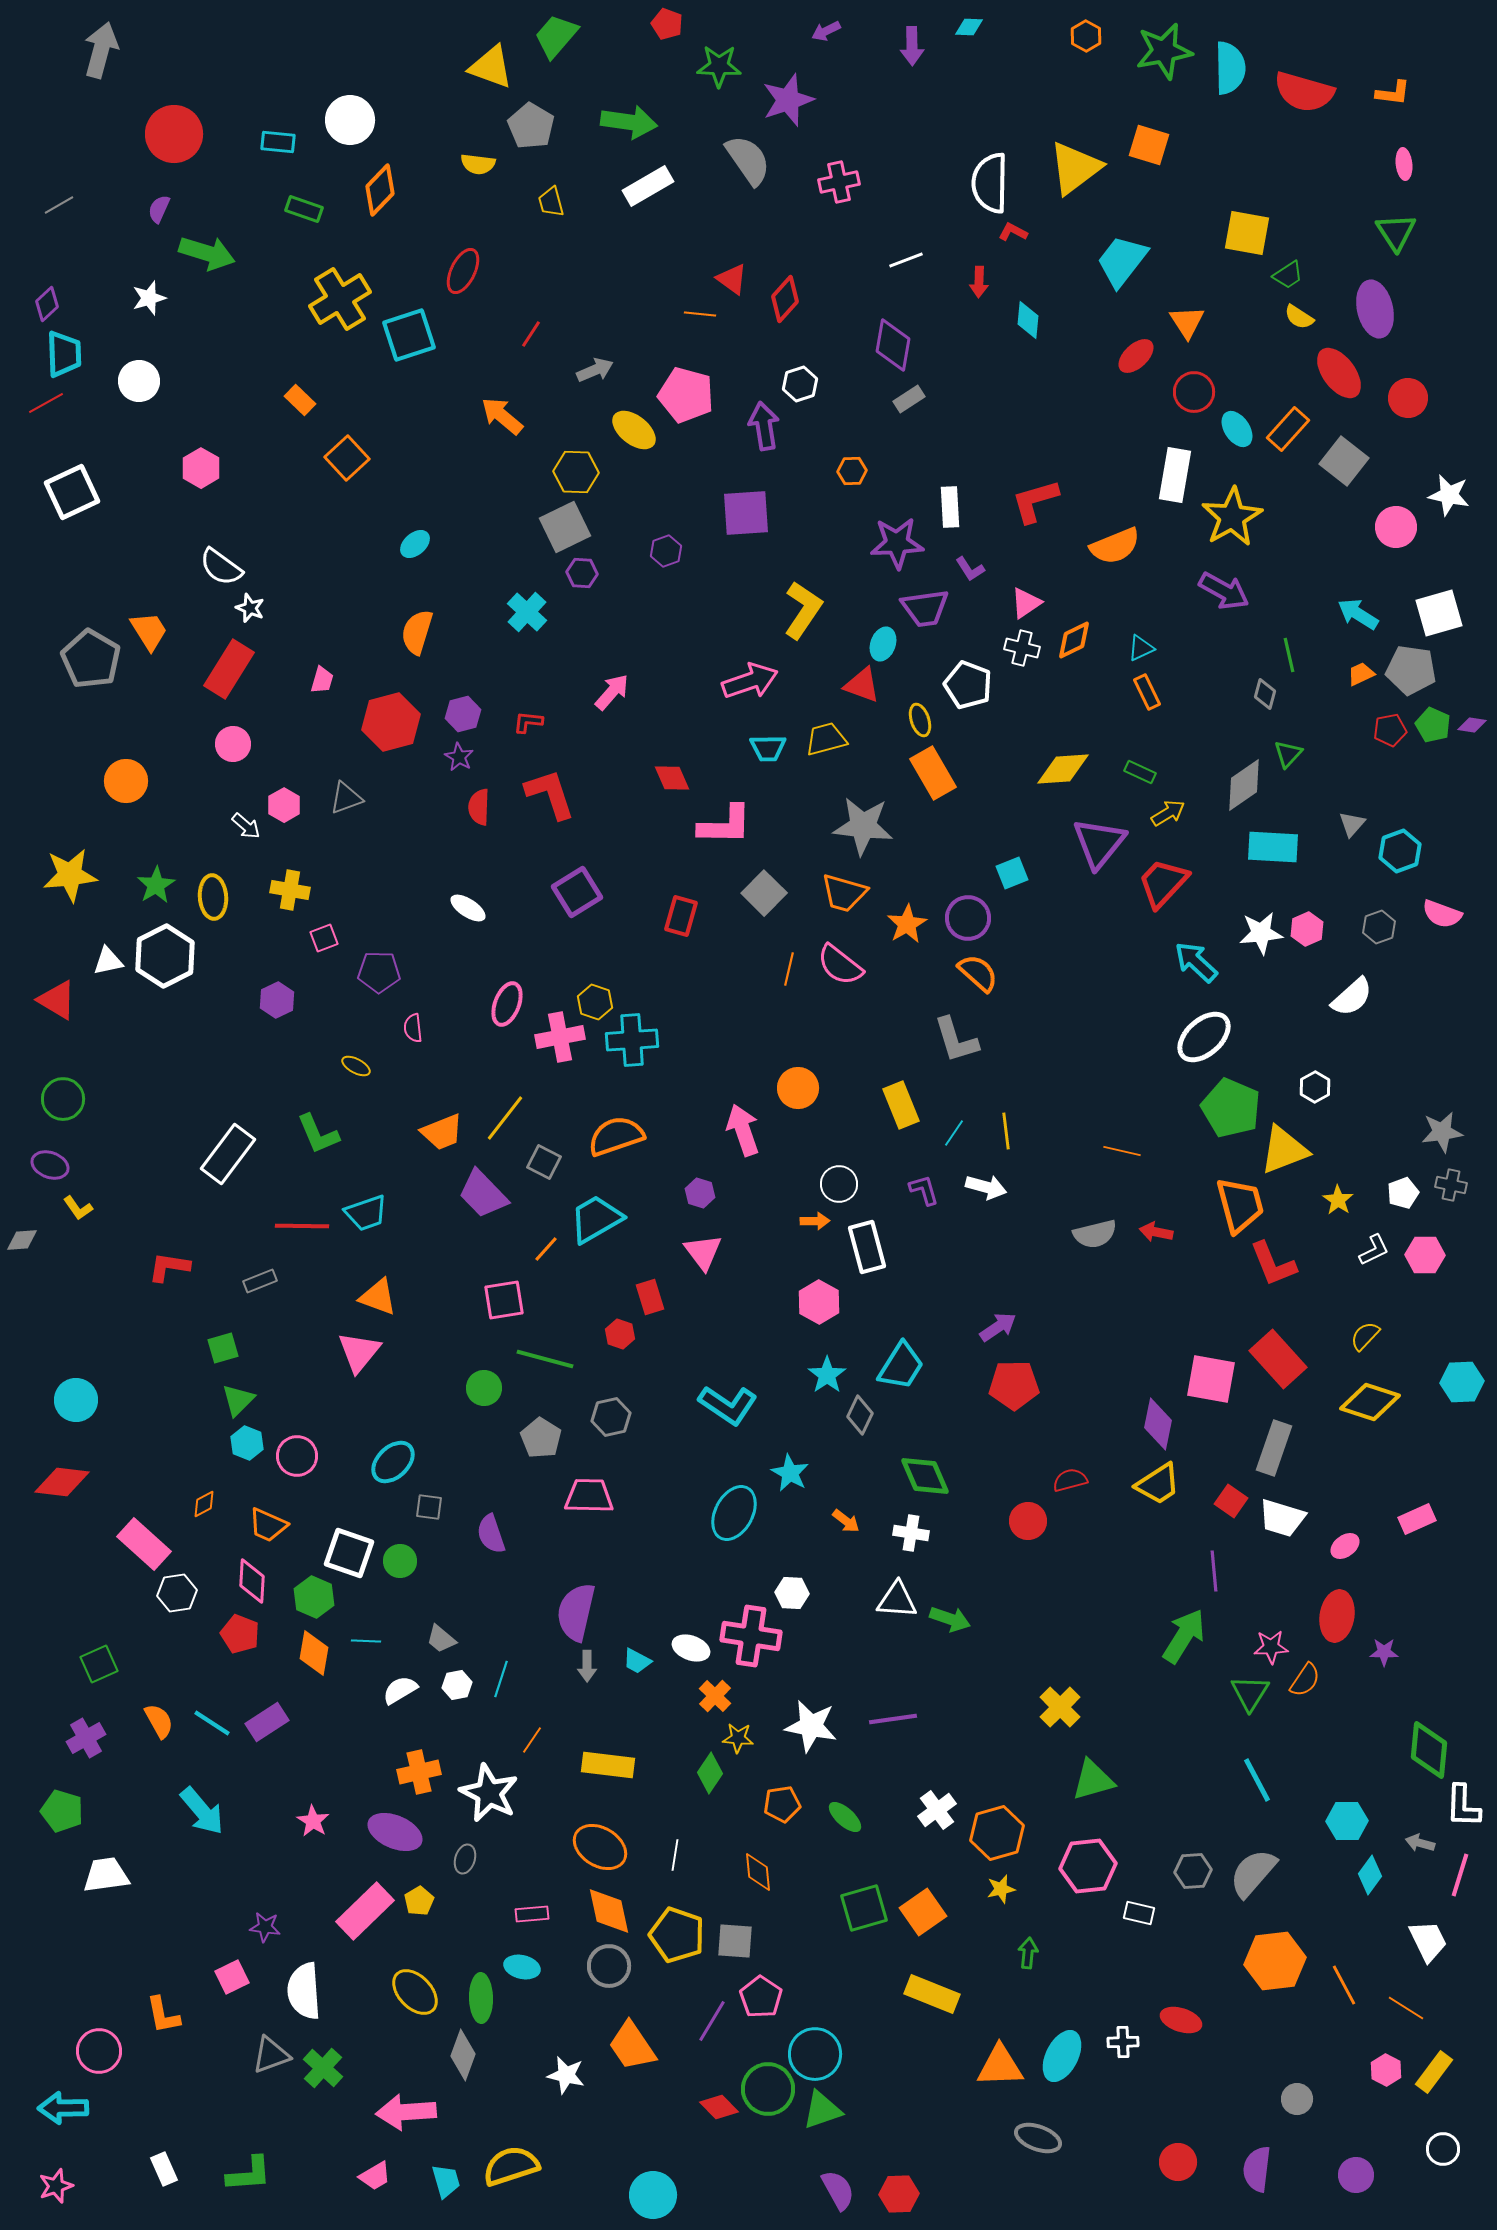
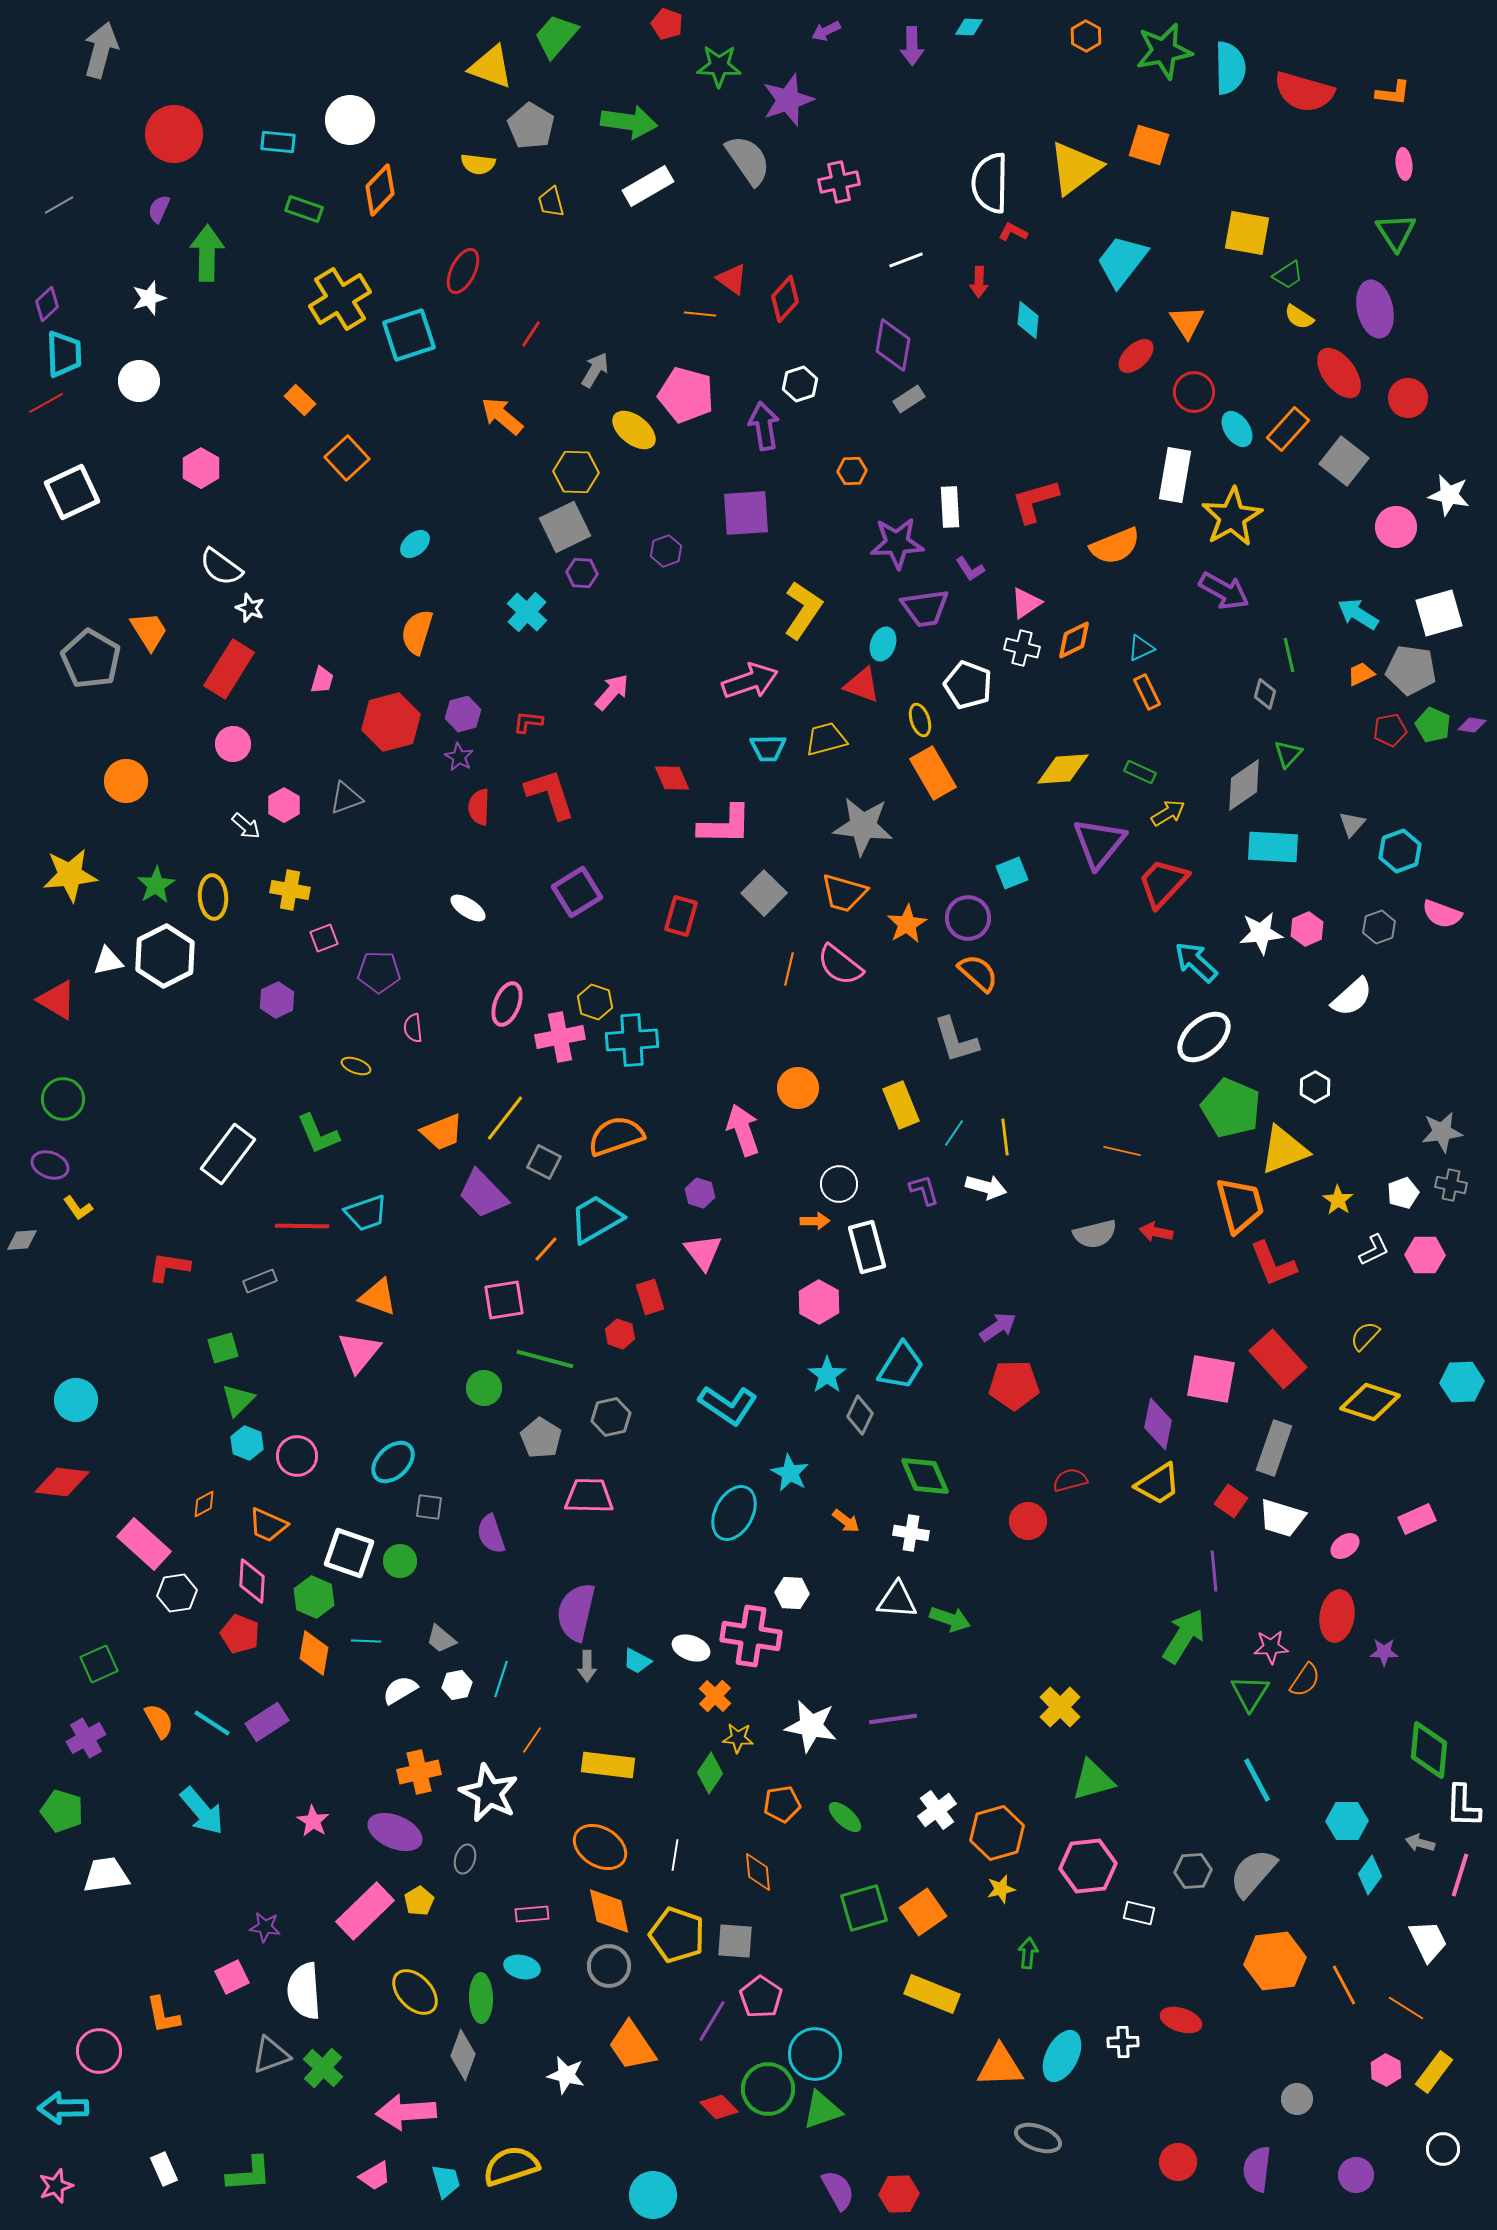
green arrow at (207, 253): rotated 106 degrees counterclockwise
gray arrow at (595, 370): rotated 36 degrees counterclockwise
yellow ellipse at (356, 1066): rotated 8 degrees counterclockwise
yellow line at (1006, 1131): moved 1 px left, 6 px down
